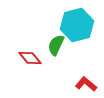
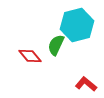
red diamond: moved 2 px up
